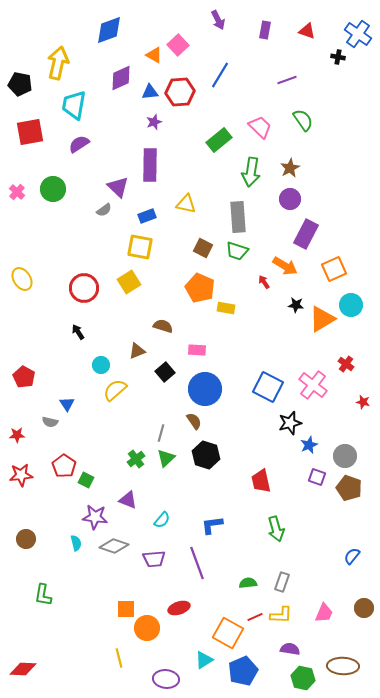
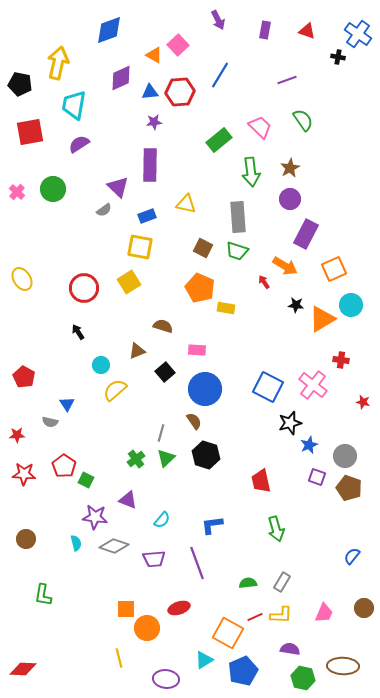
purple star at (154, 122): rotated 14 degrees clockwise
green arrow at (251, 172): rotated 16 degrees counterclockwise
red cross at (346, 364): moved 5 px left, 4 px up; rotated 28 degrees counterclockwise
red star at (21, 475): moved 3 px right, 1 px up; rotated 10 degrees clockwise
gray rectangle at (282, 582): rotated 12 degrees clockwise
